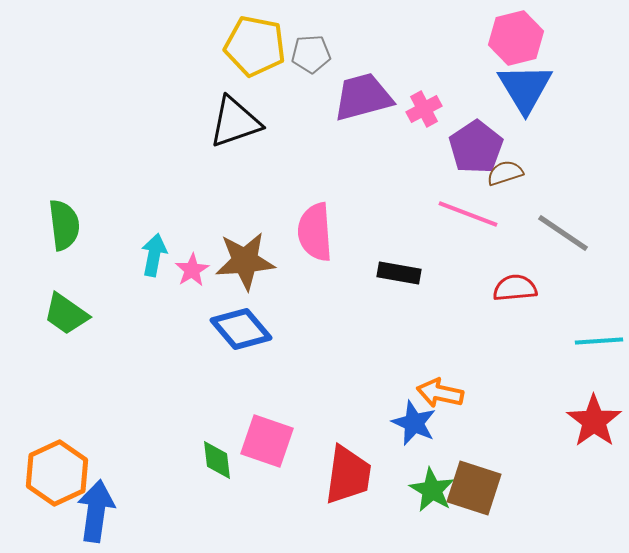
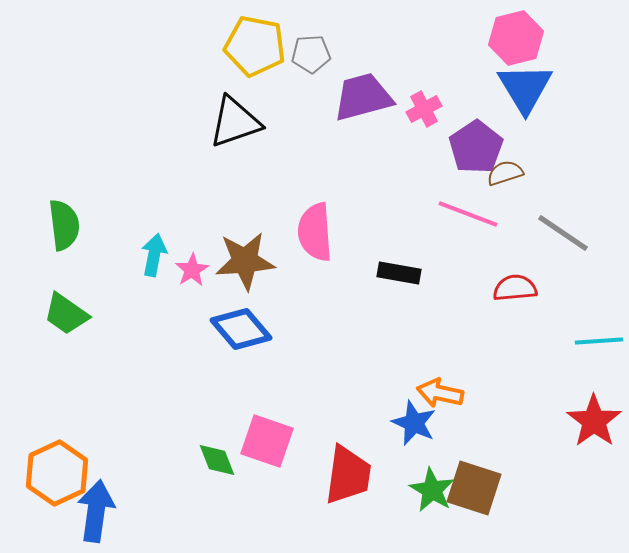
green diamond: rotated 15 degrees counterclockwise
